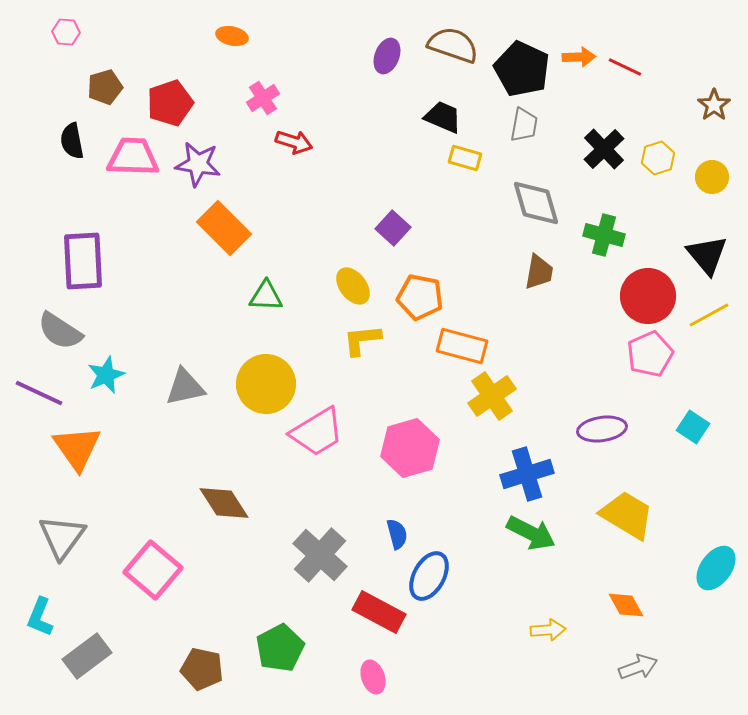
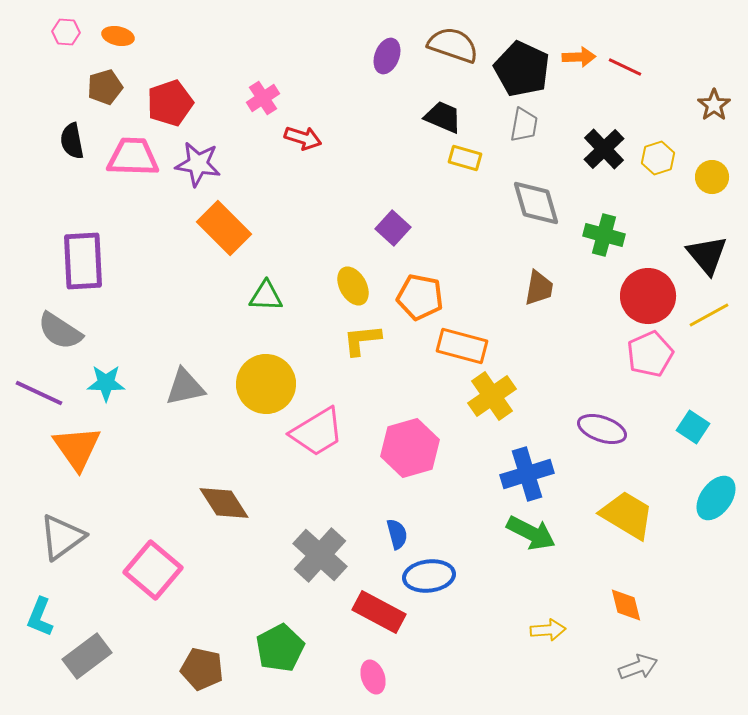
orange ellipse at (232, 36): moved 114 px left
red arrow at (294, 142): moved 9 px right, 4 px up
brown trapezoid at (539, 272): moved 16 px down
yellow ellipse at (353, 286): rotated 9 degrees clockwise
cyan star at (106, 375): moved 8 px down; rotated 24 degrees clockwise
purple ellipse at (602, 429): rotated 27 degrees clockwise
gray triangle at (62, 537): rotated 18 degrees clockwise
cyan ellipse at (716, 568): moved 70 px up
blue ellipse at (429, 576): rotated 54 degrees clockwise
orange diamond at (626, 605): rotated 15 degrees clockwise
